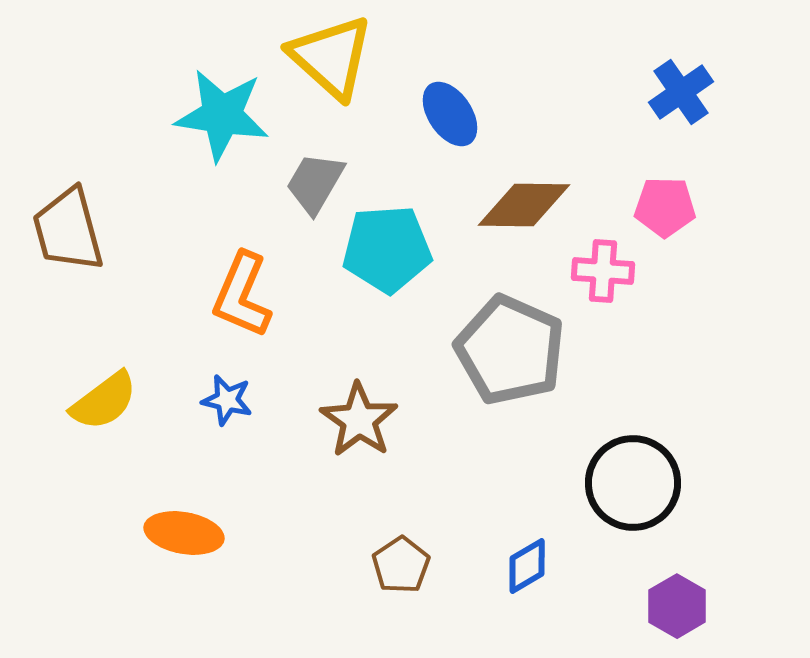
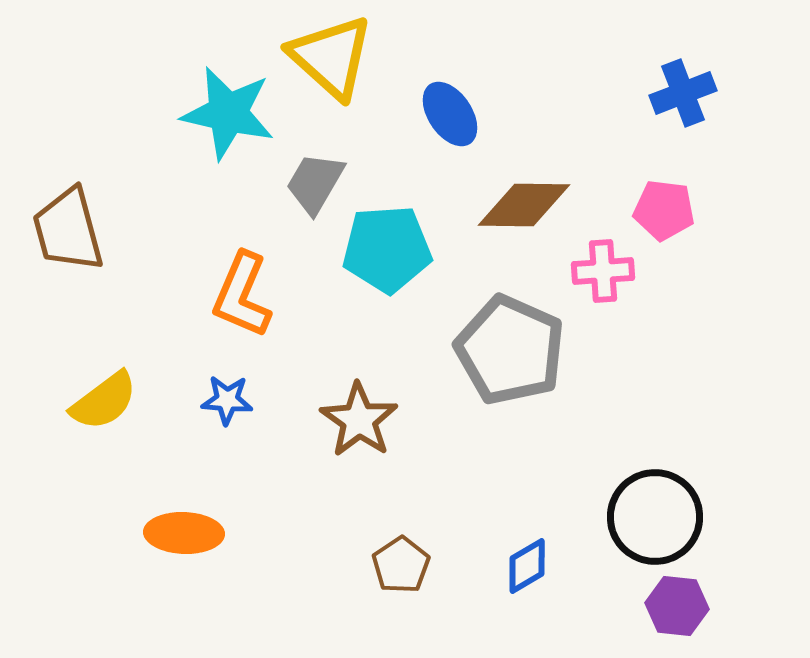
blue cross: moved 2 px right, 1 px down; rotated 14 degrees clockwise
cyan star: moved 6 px right, 2 px up; rotated 4 degrees clockwise
pink pentagon: moved 1 px left, 3 px down; rotated 6 degrees clockwise
pink cross: rotated 8 degrees counterclockwise
blue star: rotated 9 degrees counterclockwise
black circle: moved 22 px right, 34 px down
orange ellipse: rotated 8 degrees counterclockwise
purple hexagon: rotated 24 degrees counterclockwise
